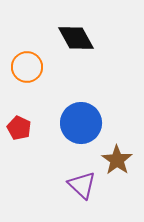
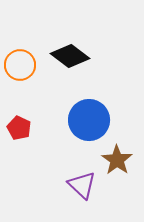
black diamond: moved 6 px left, 18 px down; rotated 24 degrees counterclockwise
orange circle: moved 7 px left, 2 px up
blue circle: moved 8 px right, 3 px up
